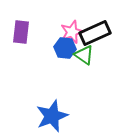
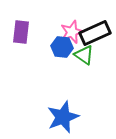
blue hexagon: moved 3 px left, 1 px up
blue star: moved 11 px right, 1 px down
